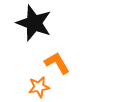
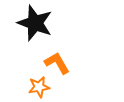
black star: moved 1 px right
